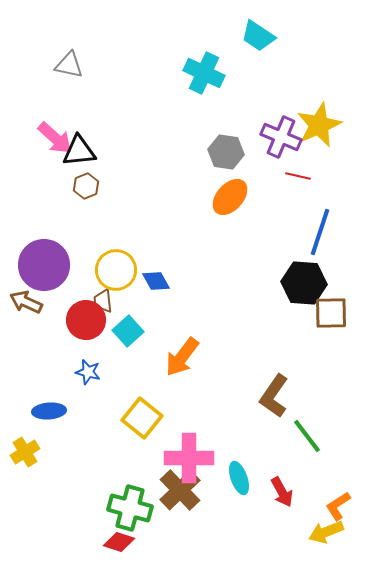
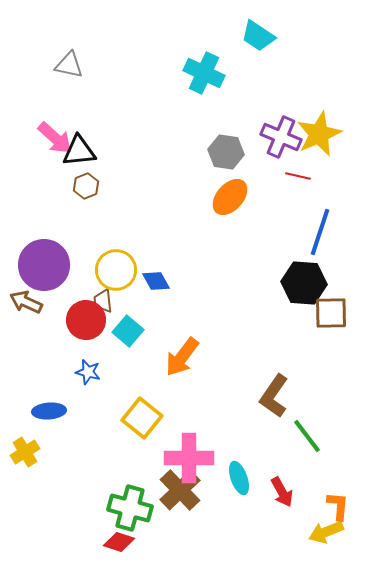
yellow star: moved 9 px down
cyan square: rotated 8 degrees counterclockwise
orange L-shape: rotated 128 degrees clockwise
